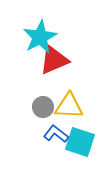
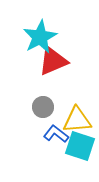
red triangle: moved 1 px left, 1 px down
yellow triangle: moved 8 px right, 14 px down; rotated 8 degrees counterclockwise
cyan square: moved 4 px down
